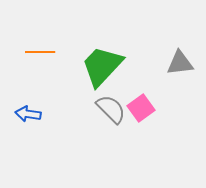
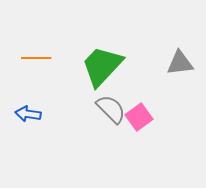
orange line: moved 4 px left, 6 px down
pink square: moved 2 px left, 9 px down
